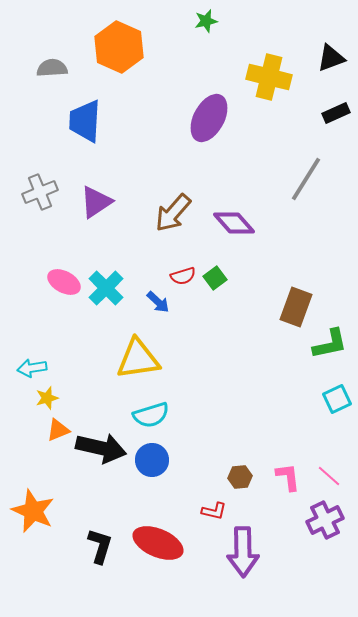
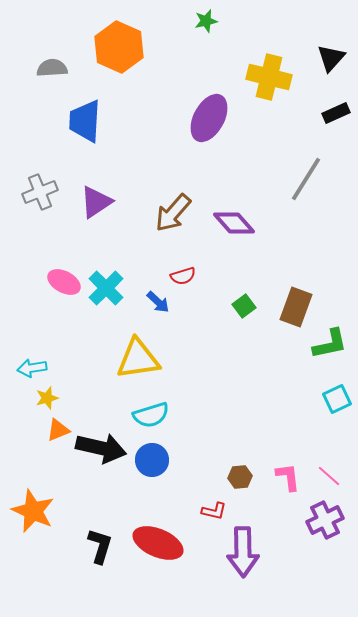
black triangle: rotated 28 degrees counterclockwise
green square: moved 29 px right, 28 px down
